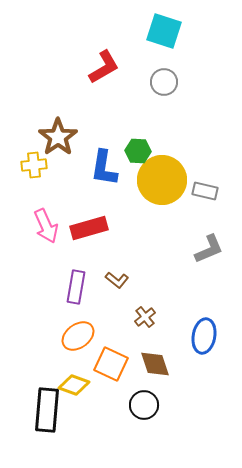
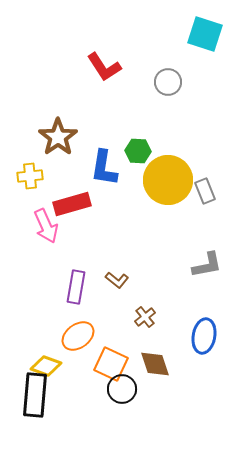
cyan square: moved 41 px right, 3 px down
red L-shape: rotated 87 degrees clockwise
gray circle: moved 4 px right
yellow cross: moved 4 px left, 11 px down
yellow circle: moved 6 px right
gray rectangle: rotated 55 degrees clockwise
red rectangle: moved 17 px left, 24 px up
gray L-shape: moved 2 px left, 16 px down; rotated 12 degrees clockwise
yellow diamond: moved 28 px left, 19 px up
black circle: moved 22 px left, 16 px up
black rectangle: moved 12 px left, 15 px up
